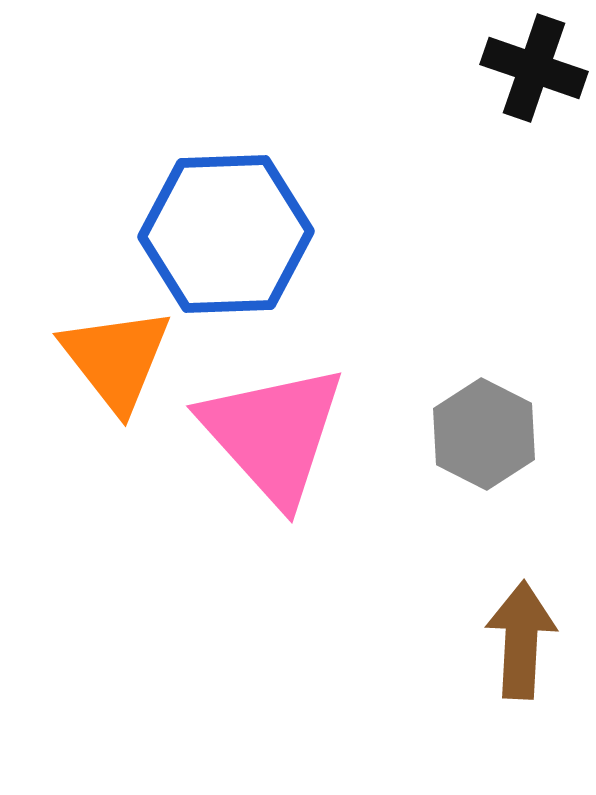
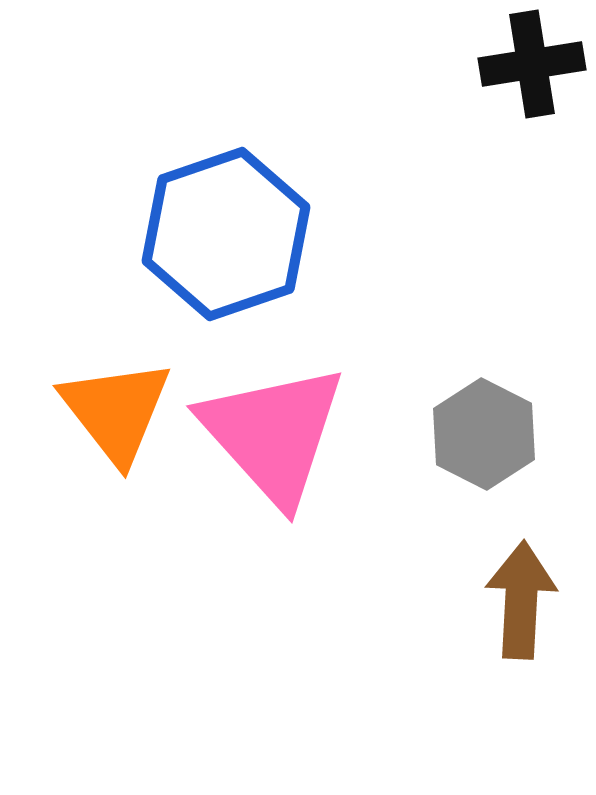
black cross: moved 2 px left, 4 px up; rotated 28 degrees counterclockwise
blue hexagon: rotated 17 degrees counterclockwise
orange triangle: moved 52 px down
brown arrow: moved 40 px up
